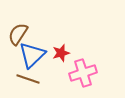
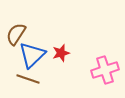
brown semicircle: moved 2 px left
pink cross: moved 22 px right, 3 px up
